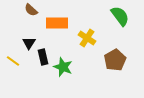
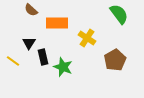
green semicircle: moved 1 px left, 2 px up
